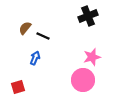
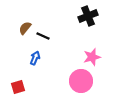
pink circle: moved 2 px left, 1 px down
